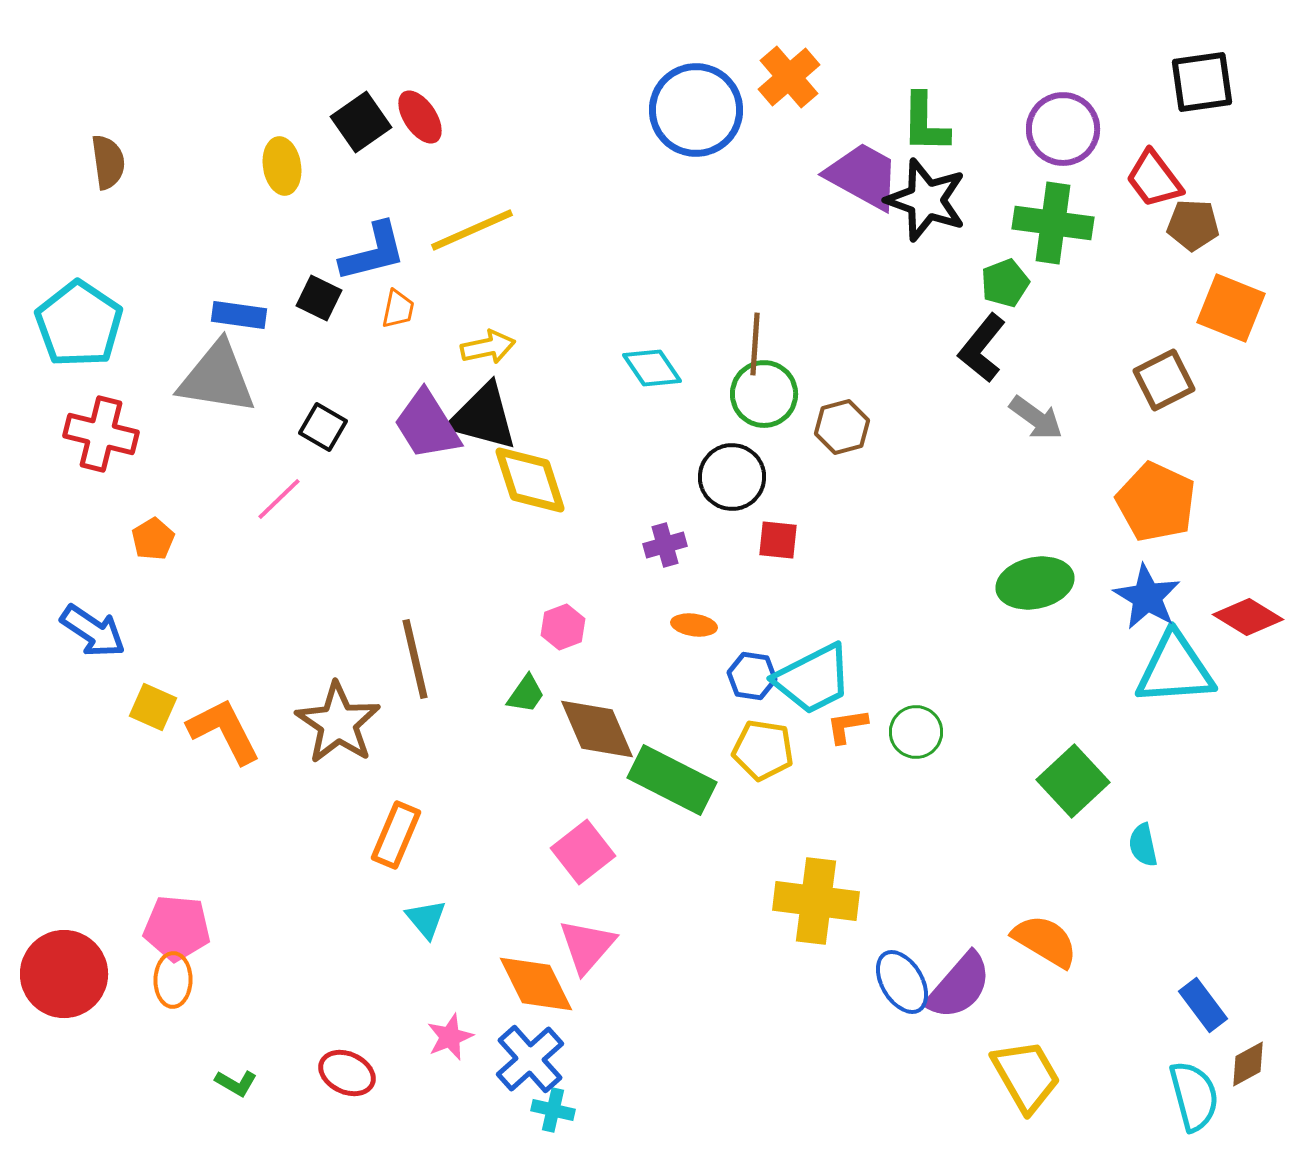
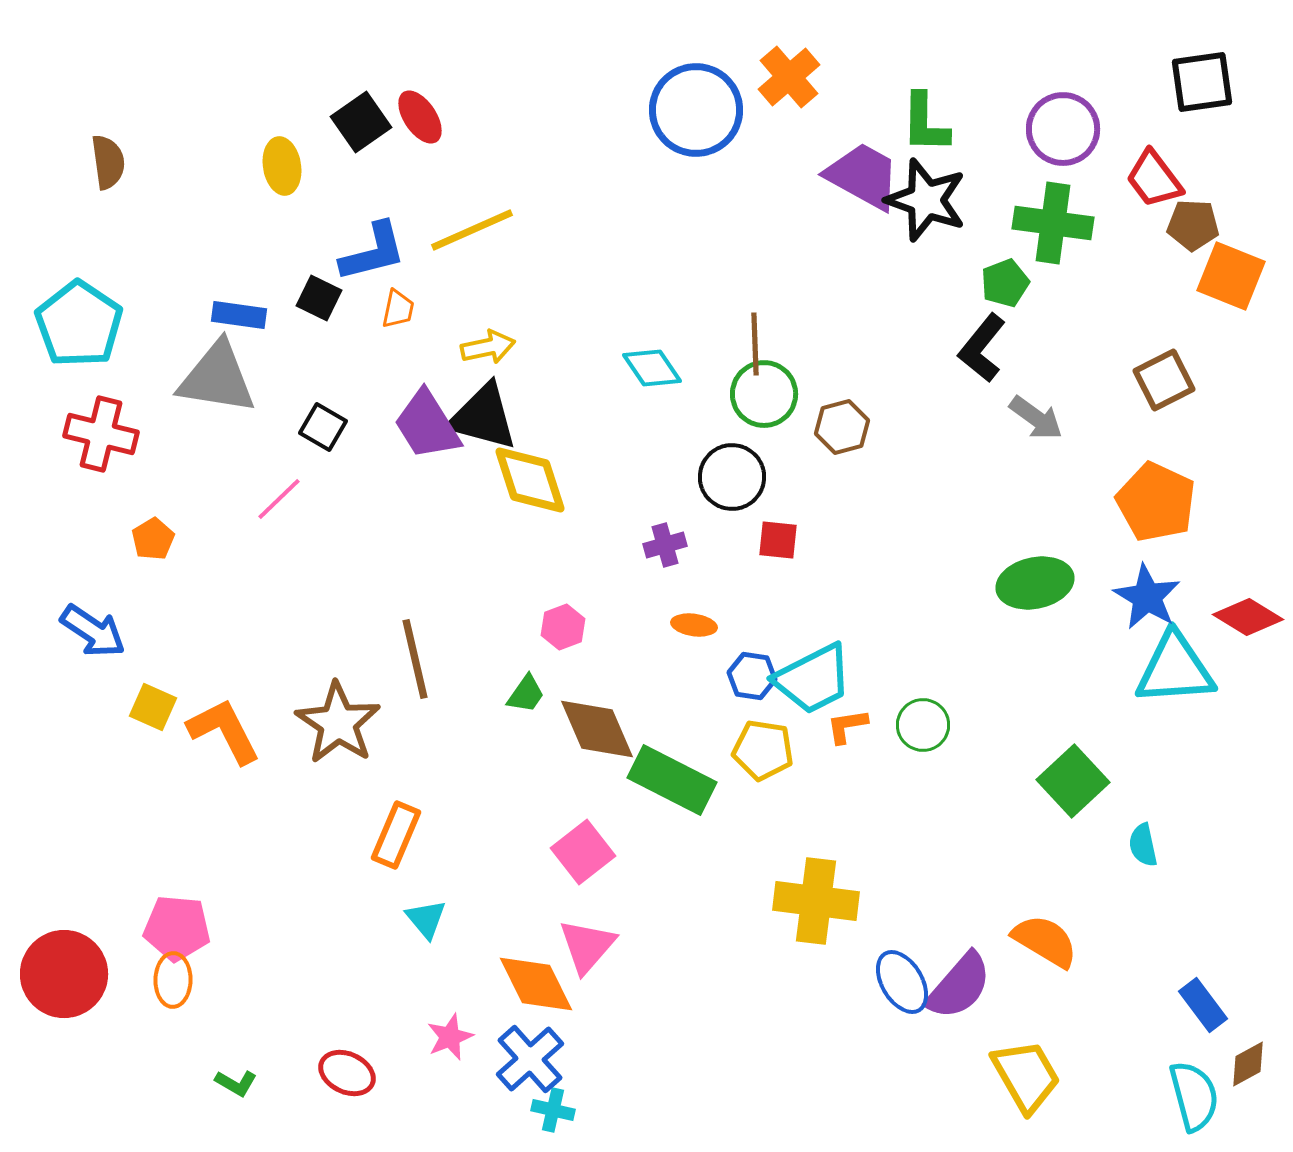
orange square at (1231, 308): moved 32 px up
brown line at (755, 344): rotated 6 degrees counterclockwise
green circle at (916, 732): moved 7 px right, 7 px up
